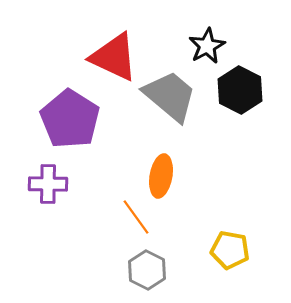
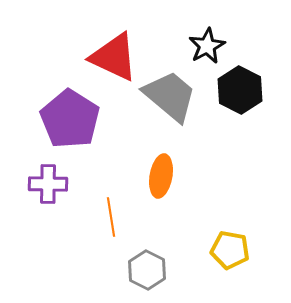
orange line: moved 25 px left; rotated 27 degrees clockwise
